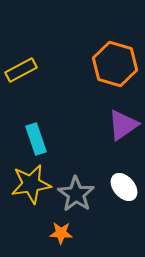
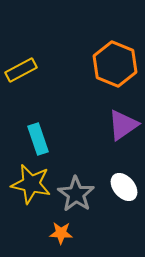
orange hexagon: rotated 6 degrees clockwise
cyan rectangle: moved 2 px right
yellow star: rotated 21 degrees clockwise
